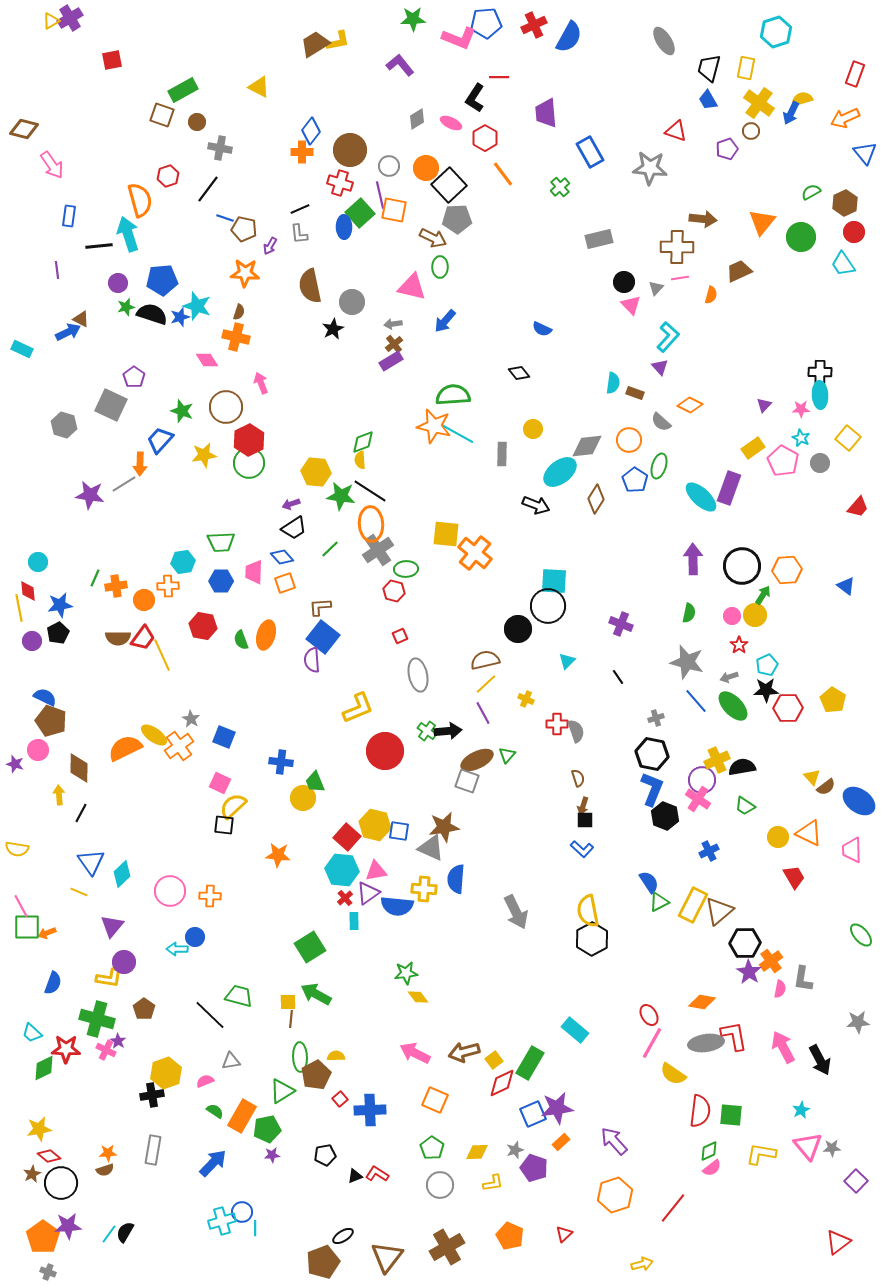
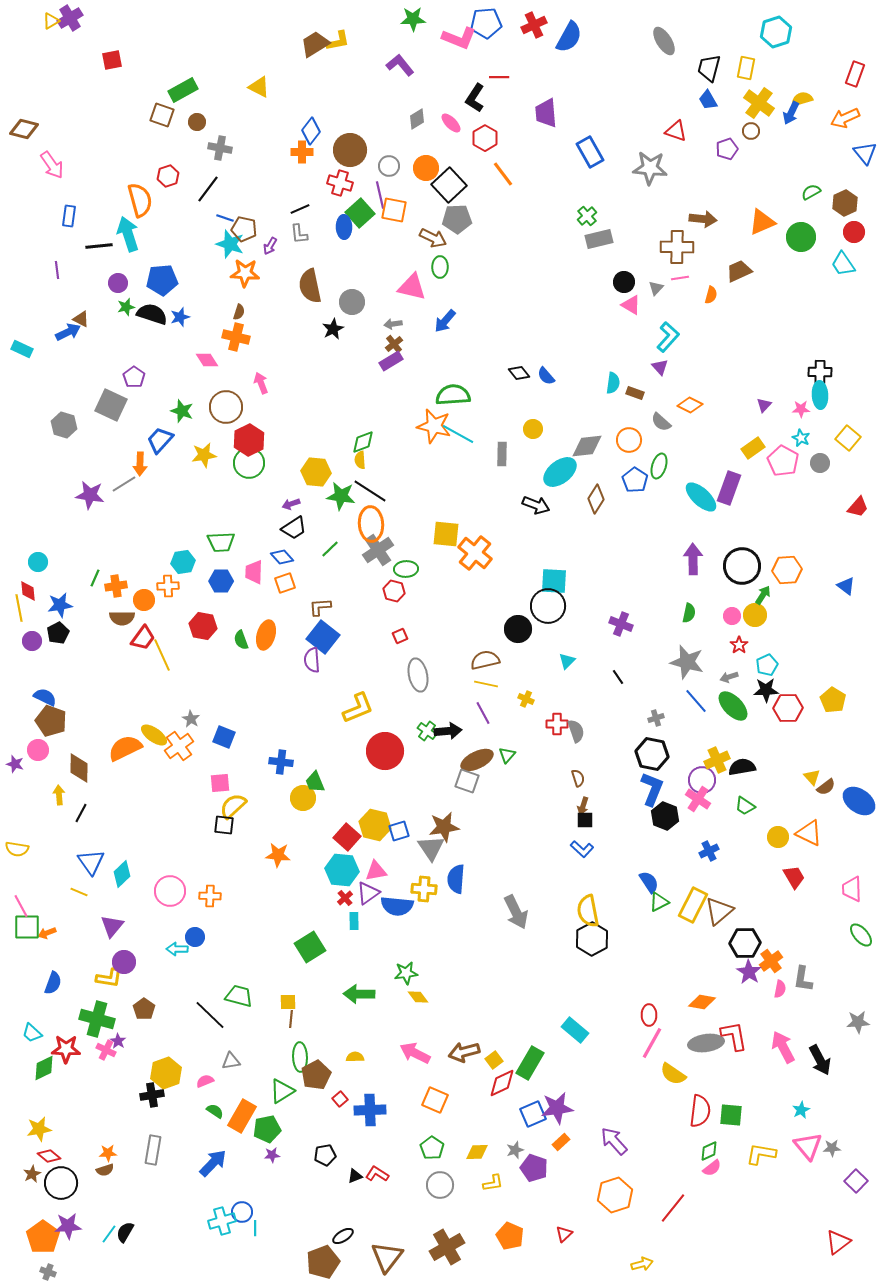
pink ellipse at (451, 123): rotated 20 degrees clockwise
green cross at (560, 187): moved 27 px right, 29 px down
orange triangle at (762, 222): rotated 28 degrees clockwise
pink triangle at (631, 305): rotated 15 degrees counterclockwise
cyan star at (197, 306): moved 33 px right, 62 px up
blue semicircle at (542, 329): moved 4 px right, 47 px down; rotated 24 degrees clockwise
brown semicircle at (118, 638): moved 4 px right, 20 px up
yellow line at (486, 684): rotated 55 degrees clockwise
pink square at (220, 783): rotated 30 degrees counterclockwise
blue square at (399, 831): rotated 25 degrees counterclockwise
gray triangle at (431, 848): rotated 32 degrees clockwise
pink trapezoid at (852, 850): moved 39 px down
green arrow at (316, 994): moved 43 px right; rotated 28 degrees counterclockwise
red ellipse at (649, 1015): rotated 30 degrees clockwise
yellow semicircle at (336, 1056): moved 19 px right, 1 px down
